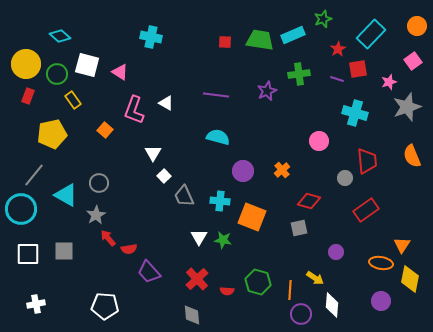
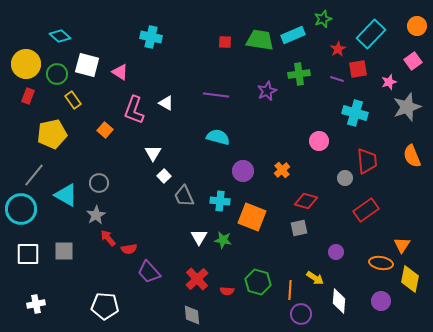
red diamond at (309, 201): moved 3 px left
white diamond at (332, 305): moved 7 px right, 4 px up
